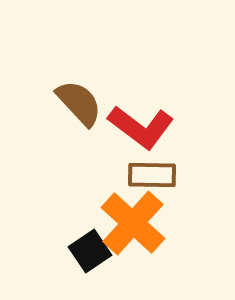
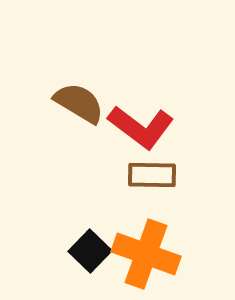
brown semicircle: rotated 16 degrees counterclockwise
orange cross: moved 13 px right, 31 px down; rotated 22 degrees counterclockwise
black square: rotated 12 degrees counterclockwise
